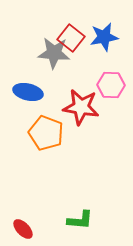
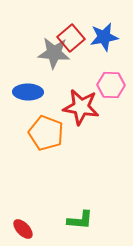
red square: rotated 12 degrees clockwise
blue ellipse: rotated 12 degrees counterclockwise
